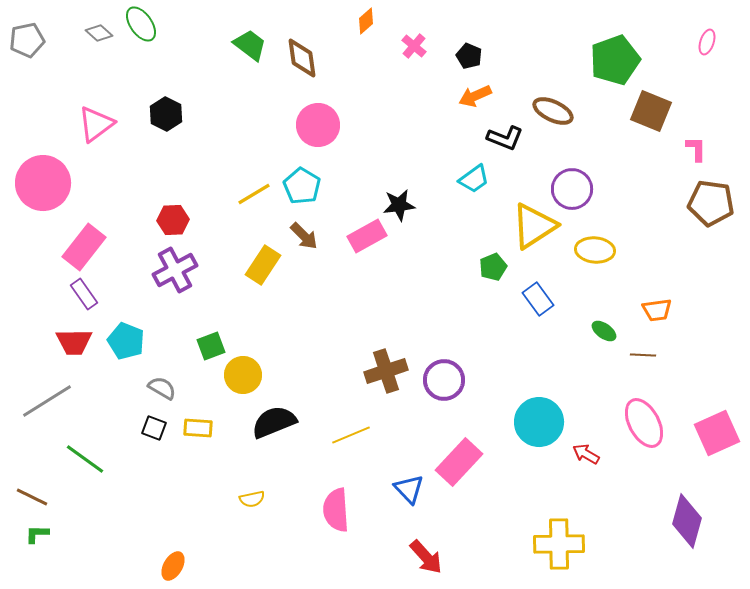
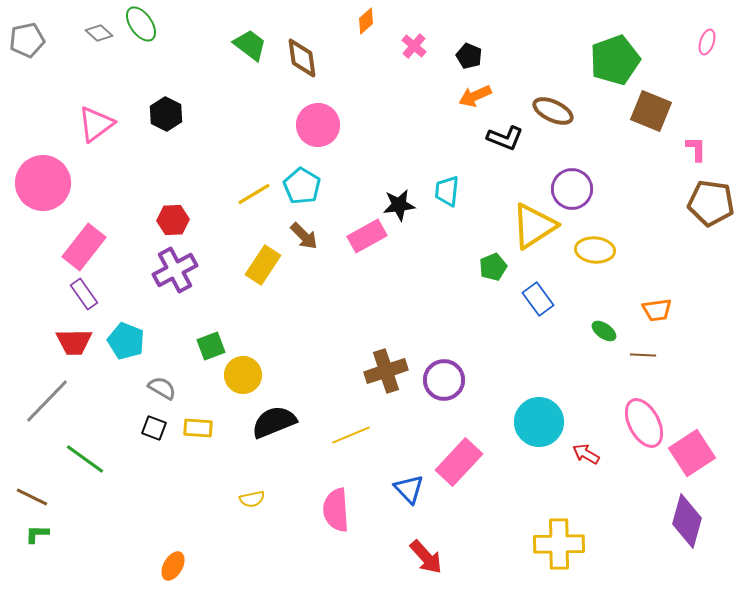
cyan trapezoid at (474, 179): moved 27 px left, 12 px down; rotated 132 degrees clockwise
gray line at (47, 401): rotated 14 degrees counterclockwise
pink square at (717, 433): moved 25 px left, 20 px down; rotated 9 degrees counterclockwise
